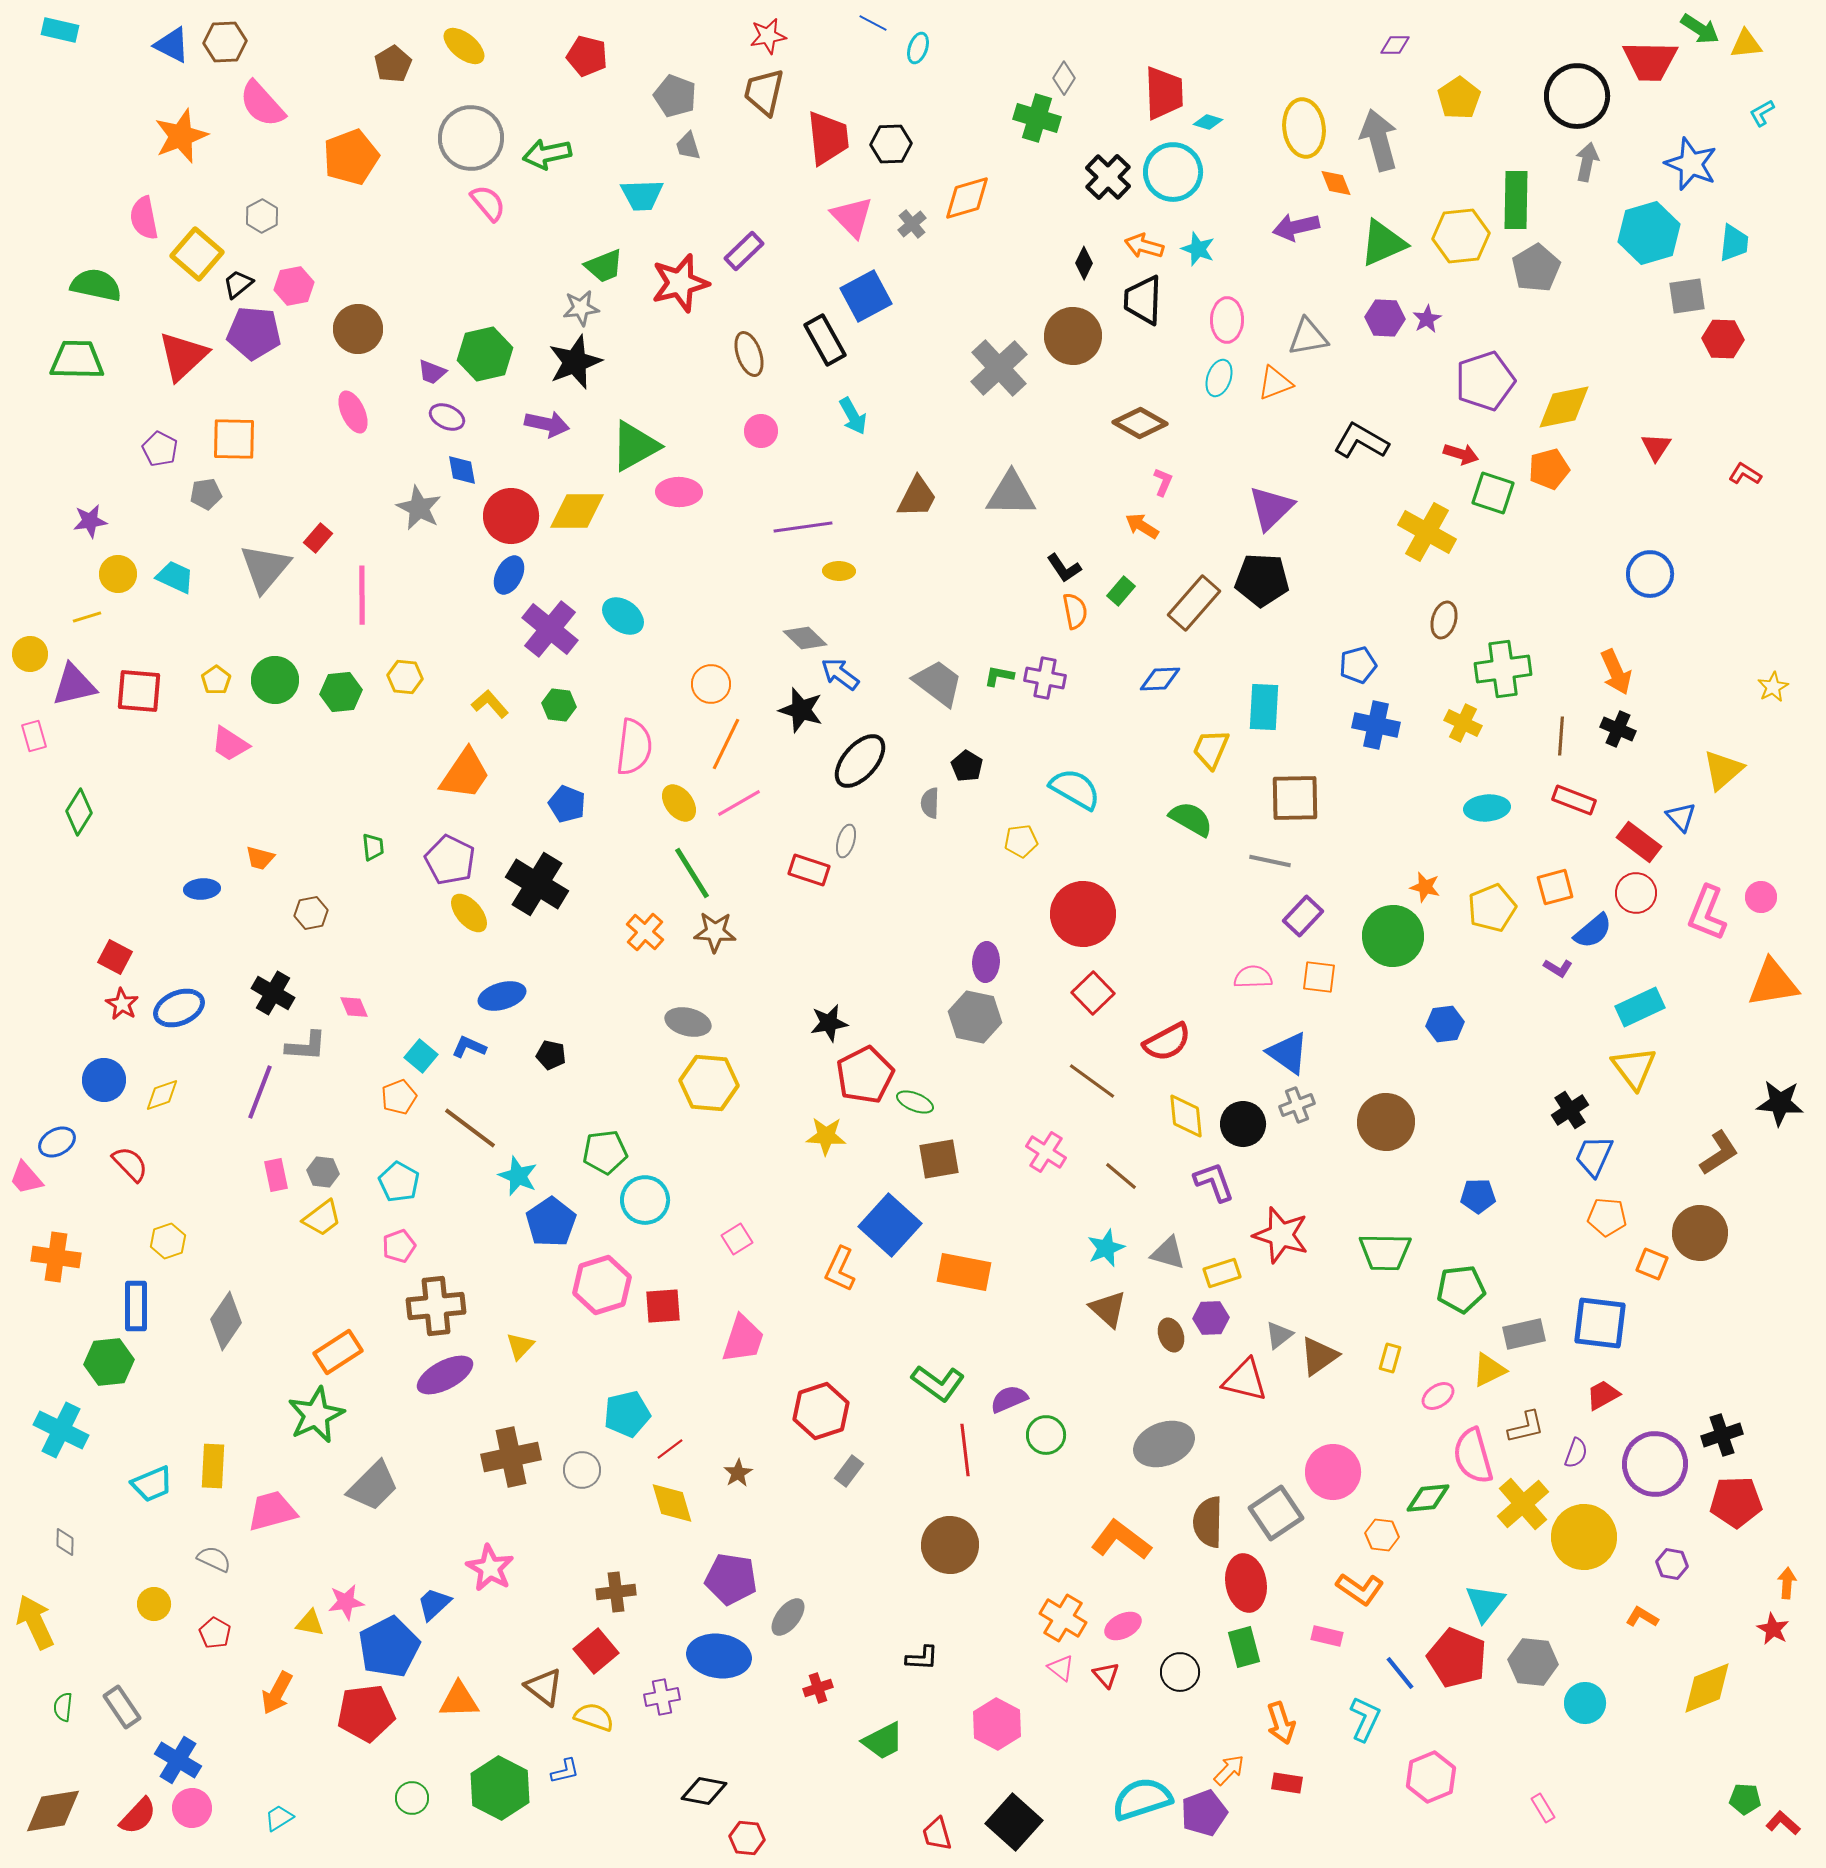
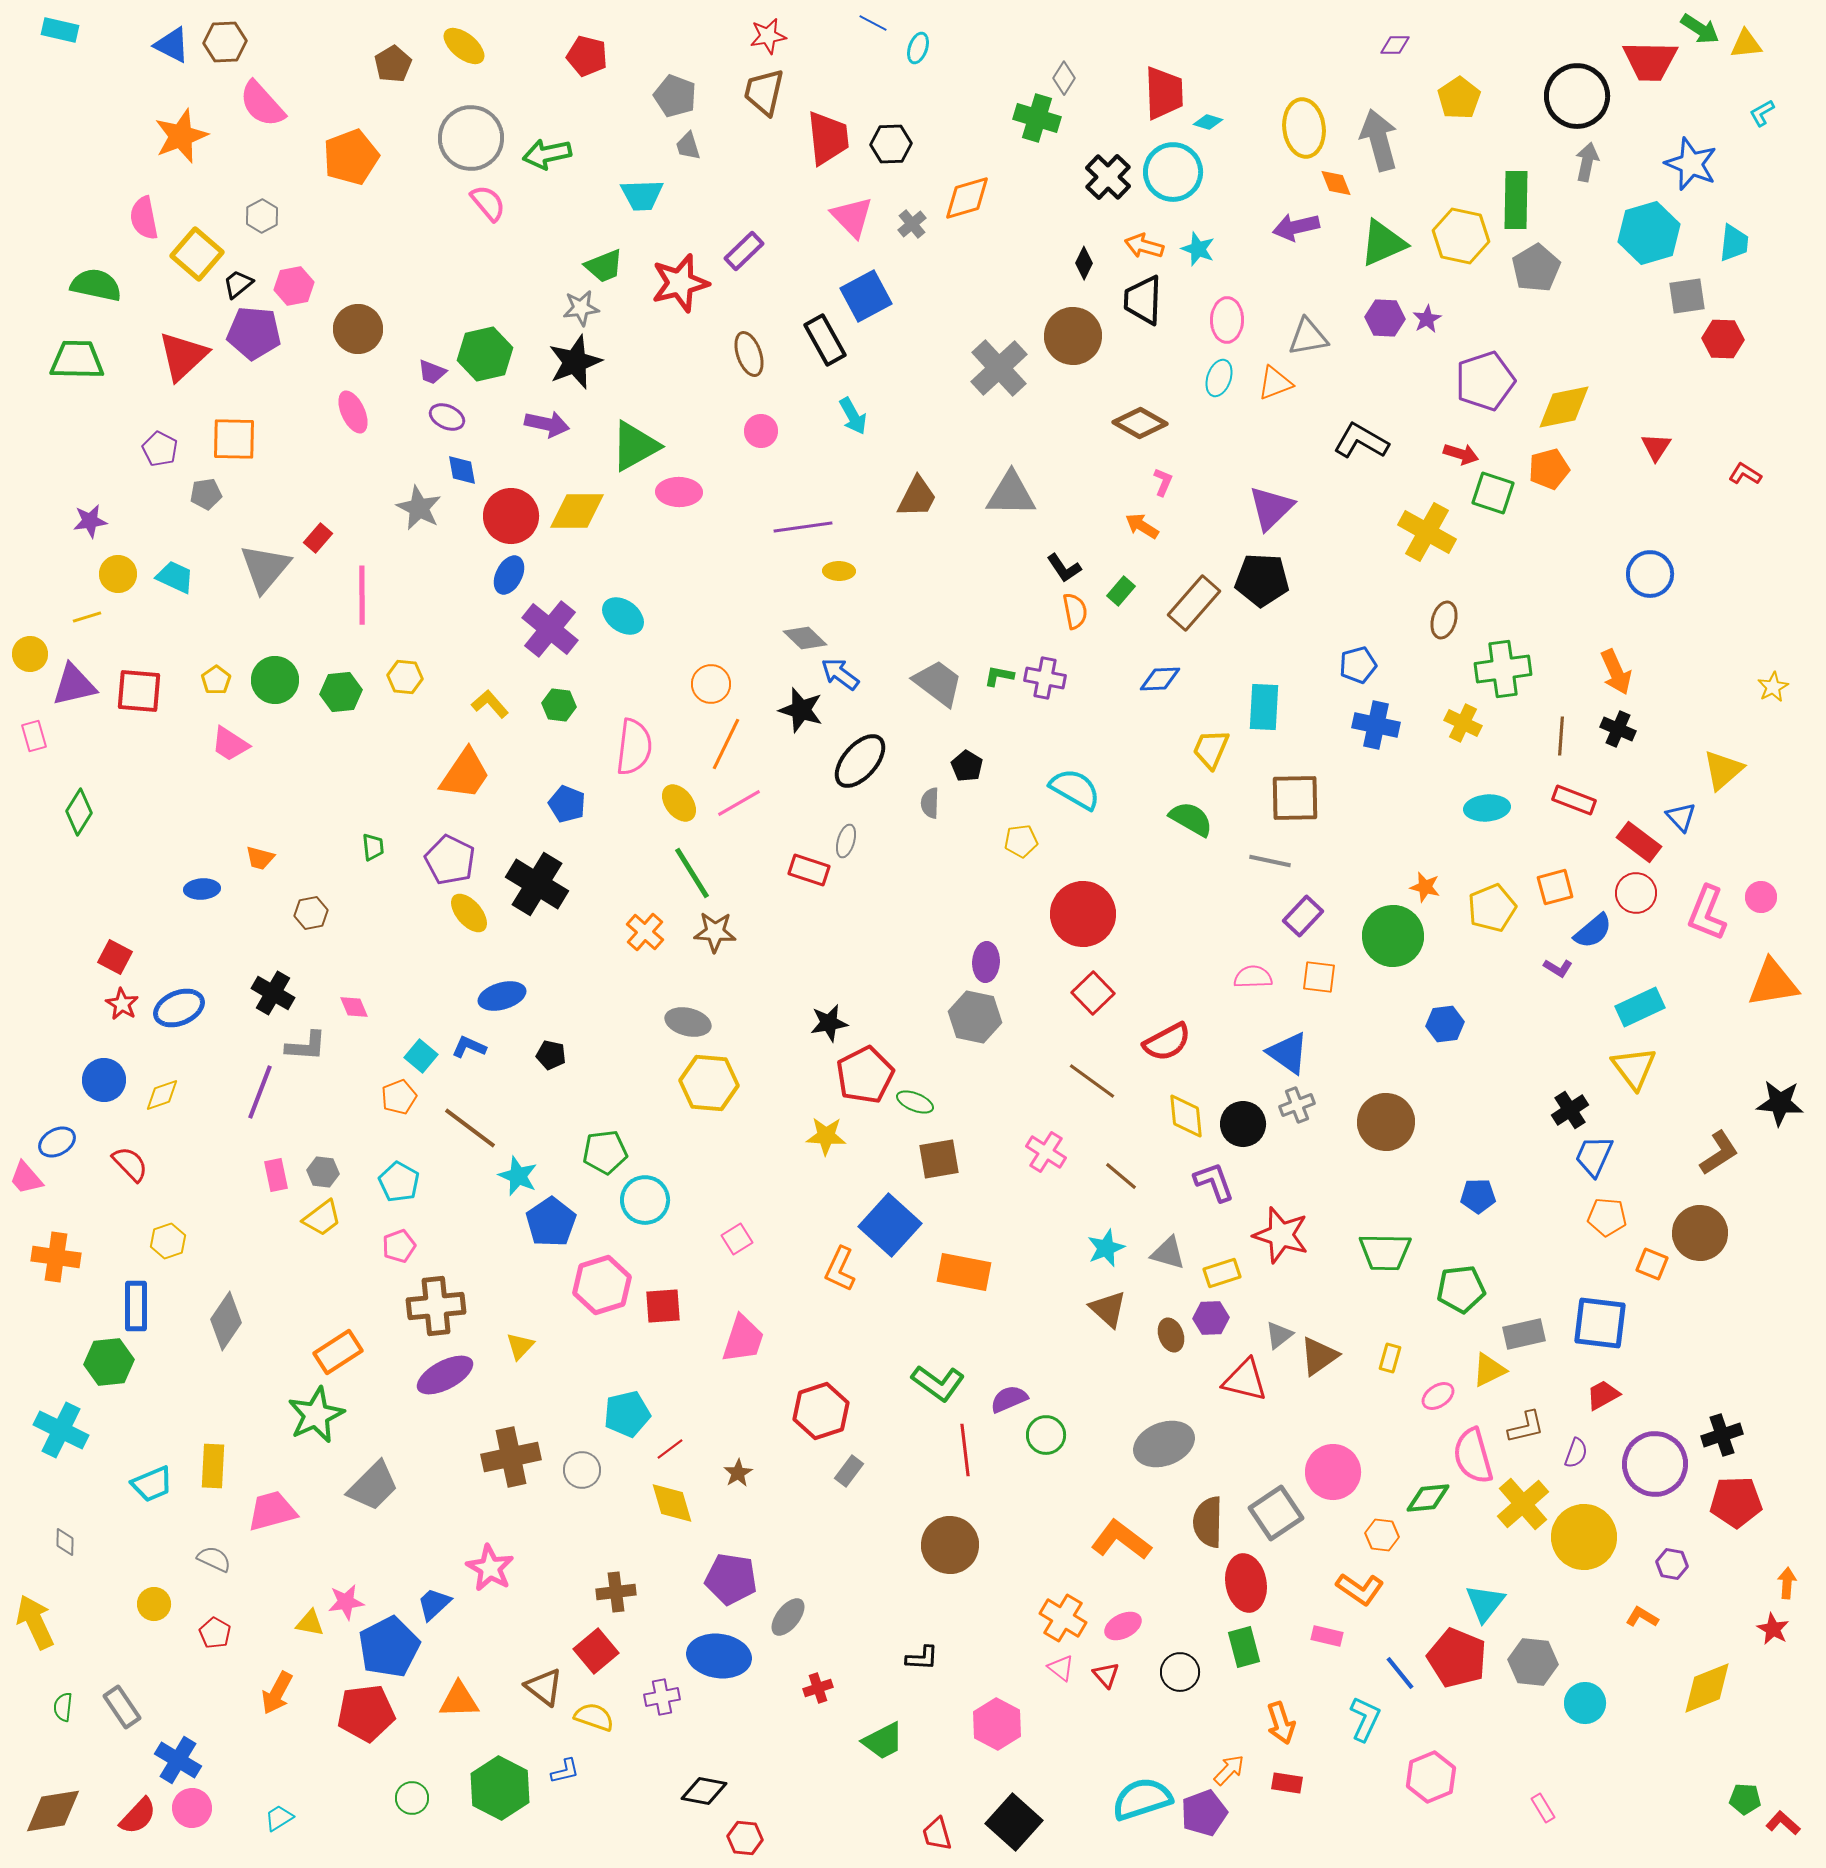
yellow hexagon at (1461, 236): rotated 18 degrees clockwise
red hexagon at (747, 1838): moved 2 px left
